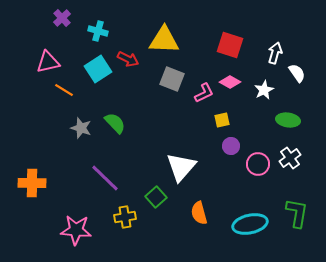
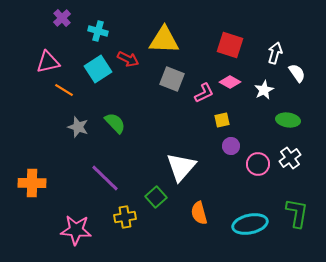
gray star: moved 3 px left, 1 px up
